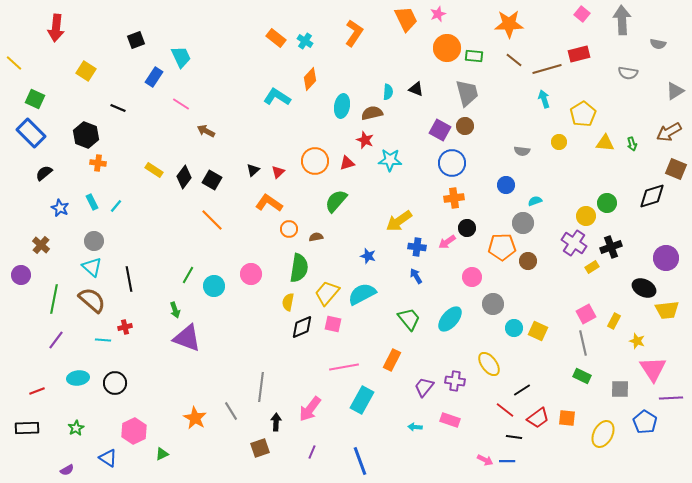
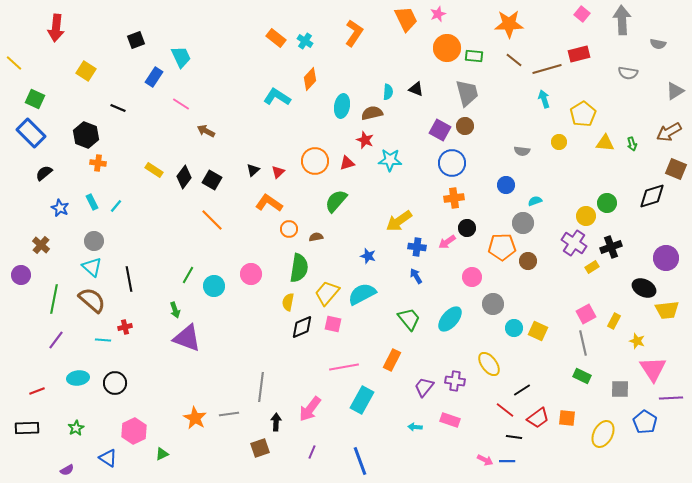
gray line at (231, 411): moved 2 px left, 3 px down; rotated 66 degrees counterclockwise
